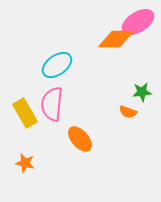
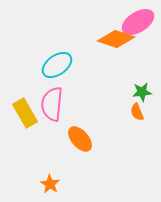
orange diamond: rotated 18 degrees clockwise
orange semicircle: moved 9 px right; rotated 48 degrees clockwise
orange star: moved 25 px right, 21 px down; rotated 18 degrees clockwise
